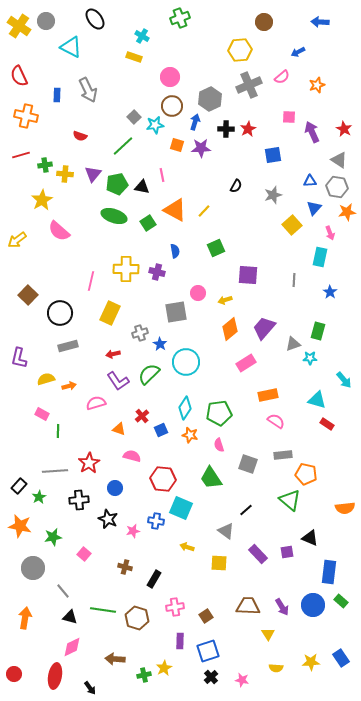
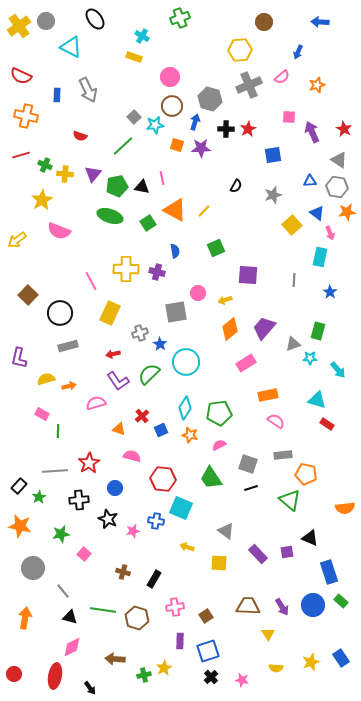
yellow cross at (19, 26): rotated 20 degrees clockwise
blue arrow at (298, 52): rotated 40 degrees counterclockwise
red semicircle at (19, 76): moved 2 px right; rotated 40 degrees counterclockwise
gray hexagon at (210, 99): rotated 20 degrees counterclockwise
green cross at (45, 165): rotated 32 degrees clockwise
pink line at (162, 175): moved 3 px down
green pentagon at (117, 184): moved 2 px down
blue triangle at (314, 208): moved 3 px right, 5 px down; rotated 35 degrees counterclockwise
green ellipse at (114, 216): moved 4 px left
pink semicircle at (59, 231): rotated 20 degrees counterclockwise
pink line at (91, 281): rotated 42 degrees counterclockwise
cyan arrow at (344, 380): moved 6 px left, 10 px up
pink semicircle at (219, 445): rotated 80 degrees clockwise
black line at (246, 510): moved 5 px right, 22 px up; rotated 24 degrees clockwise
green star at (53, 537): moved 8 px right, 3 px up
brown cross at (125, 567): moved 2 px left, 5 px down
blue rectangle at (329, 572): rotated 25 degrees counterclockwise
yellow star at (311, 662): rotated 18 degrees counterclockwise
